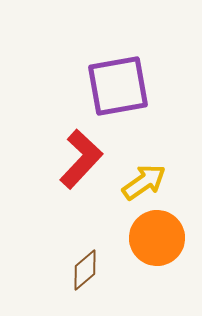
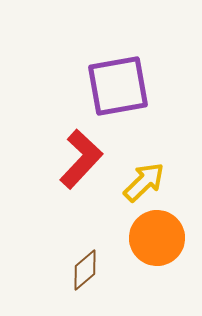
yellow arrow: rotated 9 degrees counterclockwise
